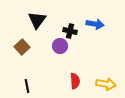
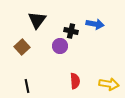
black cross: moved 1 px right
yellow arrow: moved 3 px right
